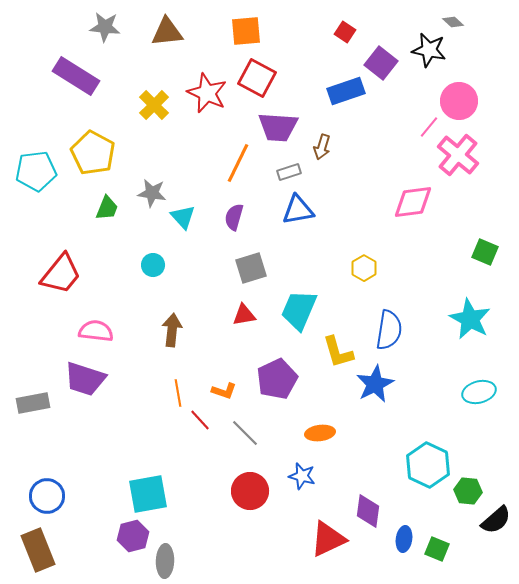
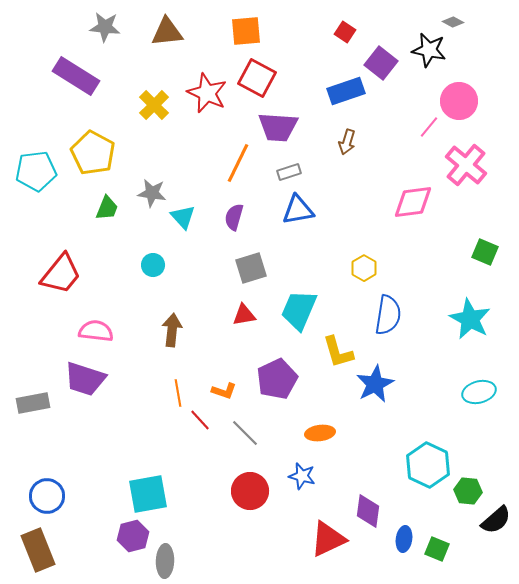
gray diamond at (453, 22): rotated 15 degrees counterclockwise
brown arrow at (322, 147): moved 25 px right, 5 px up
pink cross at (458, 155): moved 8 px right, 10 px down
blue semicircle at (389, 330): moved 1 px left, 15 px up
